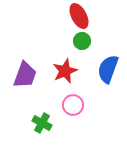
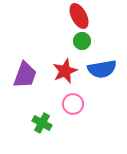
blue semicircle: moved 6 px left; rotated 120 degrees counterclockwise
pink circle: moved 1 px up
